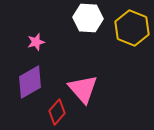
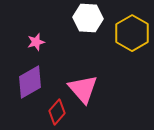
yellow hexagon: moved 5 px down; rotated 8 degrees clockwise
